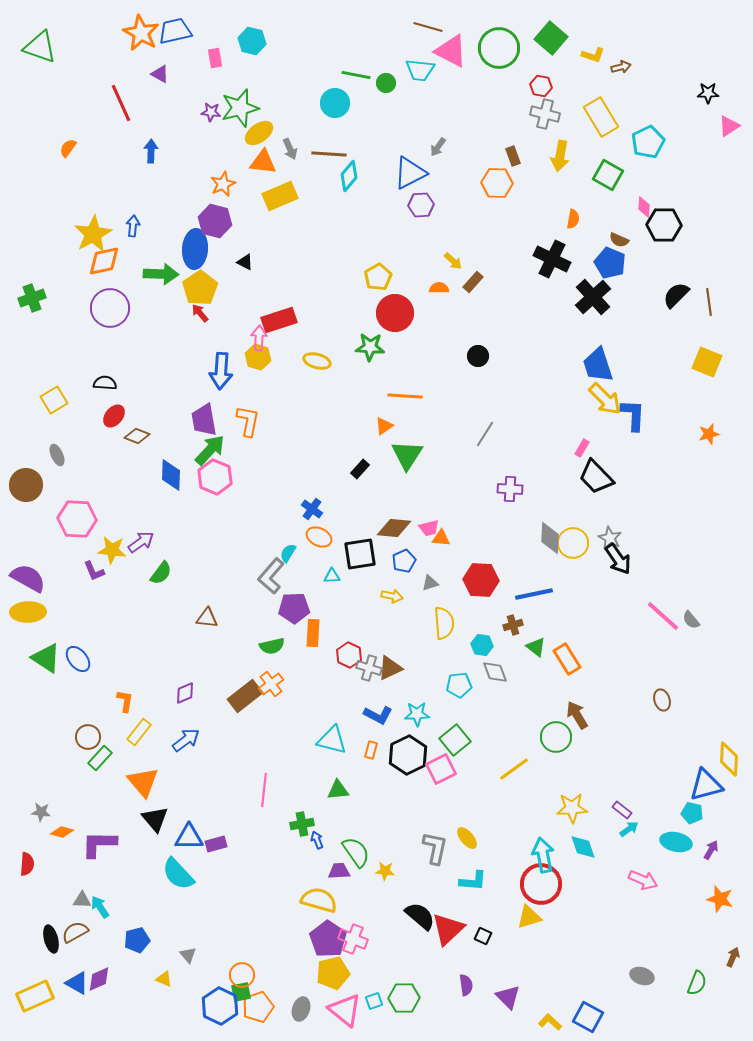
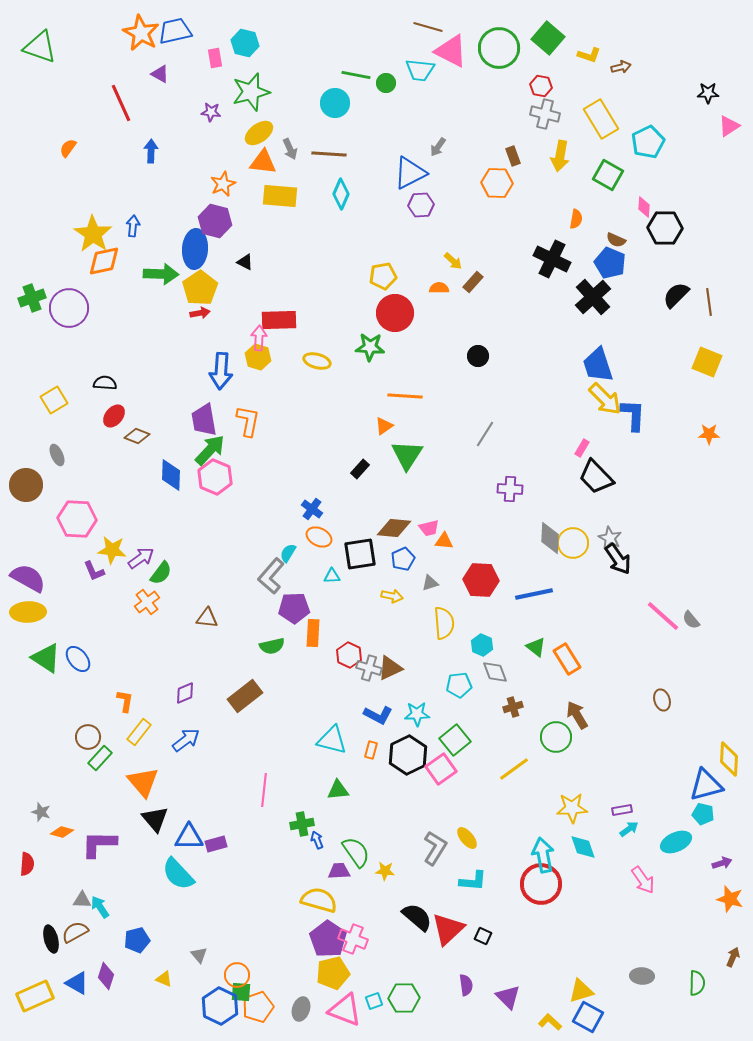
green square at (551, 38): moved 3 px left
cyan hexagon at (252, 41): moved 7 px left, 2 px down
yellow L-shape at (593, 55): moved 4 px left
green star at (240, 108): moved 11 px right, 16 px up
yellow rectangle at (601, 117): moved 2 px down
cyan diamond at (349, 176): moved 8 px left, 18 px down; rotated 16 degrees counterclockwise
yellow rectangle at (280, 196): rotated 28 degrees clockwise
orange semicircle at (573, 219): moved 3 px right
black hexagon at (664, 225): moved 1 px right, 3 px down
yellow star at (93, 234): rotated 9 degrees counterclockwise
brown semicircle at (619, 240): moved 3 px left
yellow pentagon at (378, 277): moved 5 px right, 1 px up; rotated 20 degrees clockwise
purple circle at (110, 308): moved 41 px left
red arrow at (200, 313): rotated 120 degrees clockwise
red rectangle at (279, 320): rotated 16 degrees clockwise
orange star at (709, 434): rotated 15 degrees clockwise
orange triangle at (441, 538): moved 3 px right, 3 px down
purple arrow at (141, 542): moved 16 px down
blue pentagon at (404, 561): moved 1 px left, 2 px up
brown cross at (513, 625): moved 82 px down
cyan hexagon at (482, 645): rotated 15 degrees clockwise
orange cross at (271, 684): moved 124 px left, 82 px up
pink square at (441, 769): rotated 8 degrees counterclockwise
purple rectangle at (622, 810): rotated 48 degrees counterclockwise
gray star at (41, 812): rotated 12 degrees clockwise
cyan pentagon at (692, 813): moved 11 px right, 1 px down
cyan ellipse at (676, 842): rotated 36 degrees counterclockwise
gray L-shape at (435, 848): rotated 20 degrees clockwise
purple arrow at (711, 850): moved 11 px right, 13 px down; rotated 42 degrees clockwise
pink arrow at (643, 880): rotated 32 degrees clockwise
orange star at (720, 899): moved 10 px right
black semicircle at (420, 916): moved 3 px left, 1 px down
yellow triangle at (529, 917): moved 52 px right, 74 px down
gray triangle at (188, 955): moved 11 px right
orange circle at (242, 975): moved 5 px left
gray ellipse at (642, 976): rotated 15 degrees counterclockwise
purple diamond at (99, 979): moved 7 px right, 3 px up; rotated 48 degrees counterclockwise
green semicircle at (697, 983): rotated 20 degrees counterclockwise
green square at (241, 992): rotated 15 degrees clockwise
pink triangle at (345, 1010): rotated 18 degrees counterclockwise
